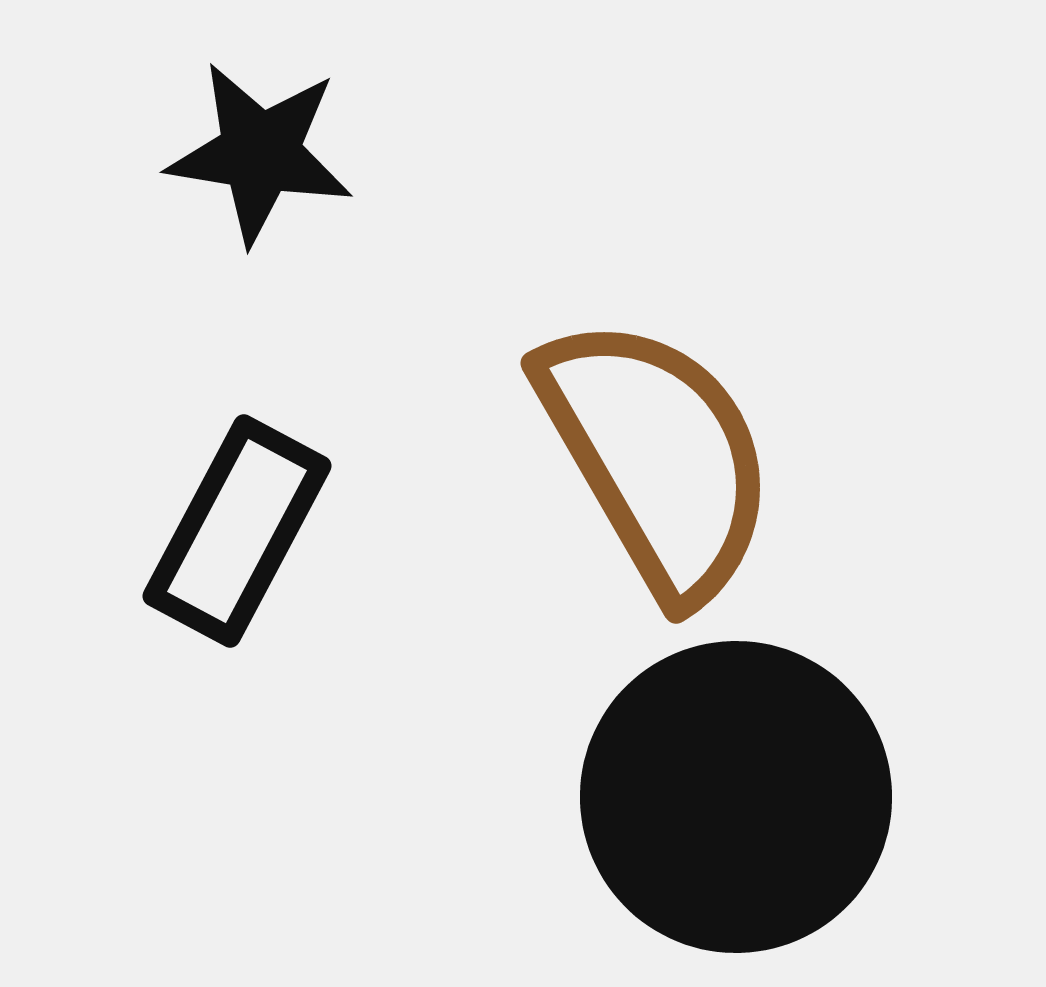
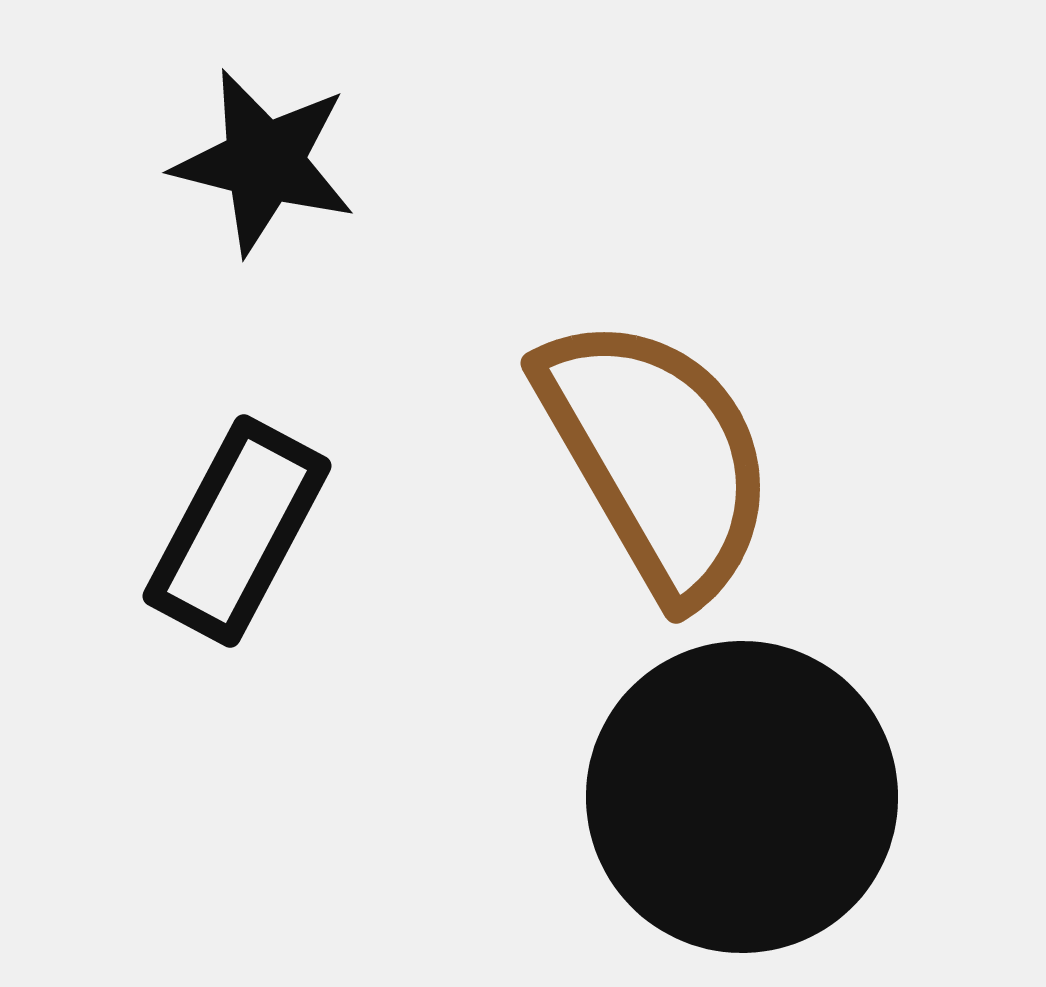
black star: moved 4 px right, 9 px down; rotated 5 degrees clockwise
black circle: moved 6 px right
